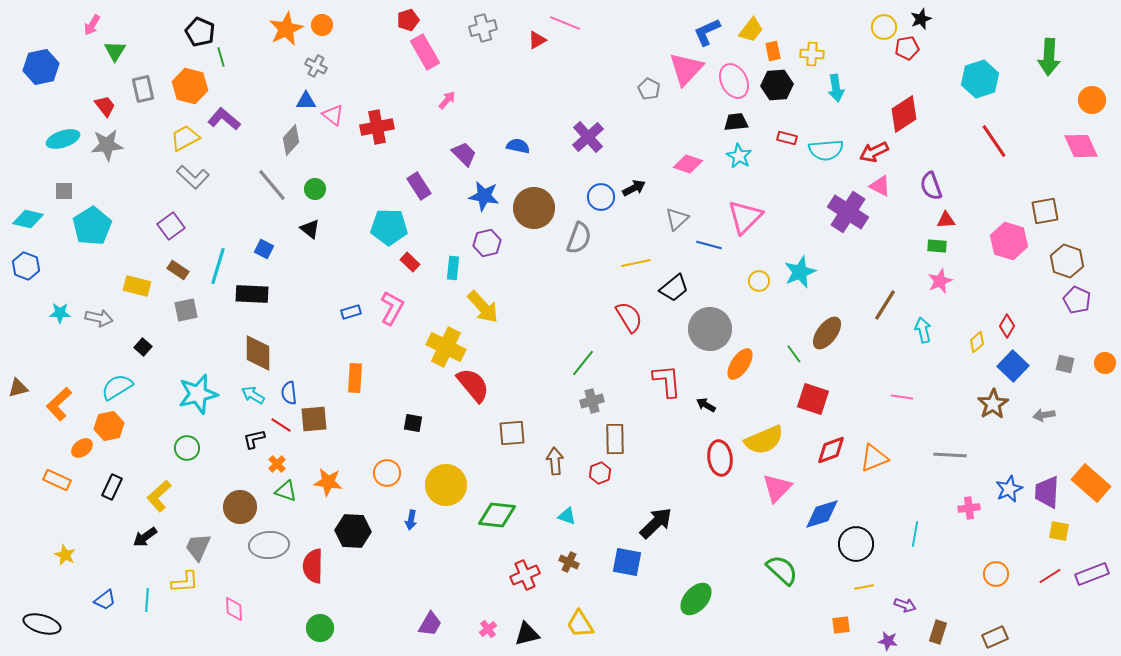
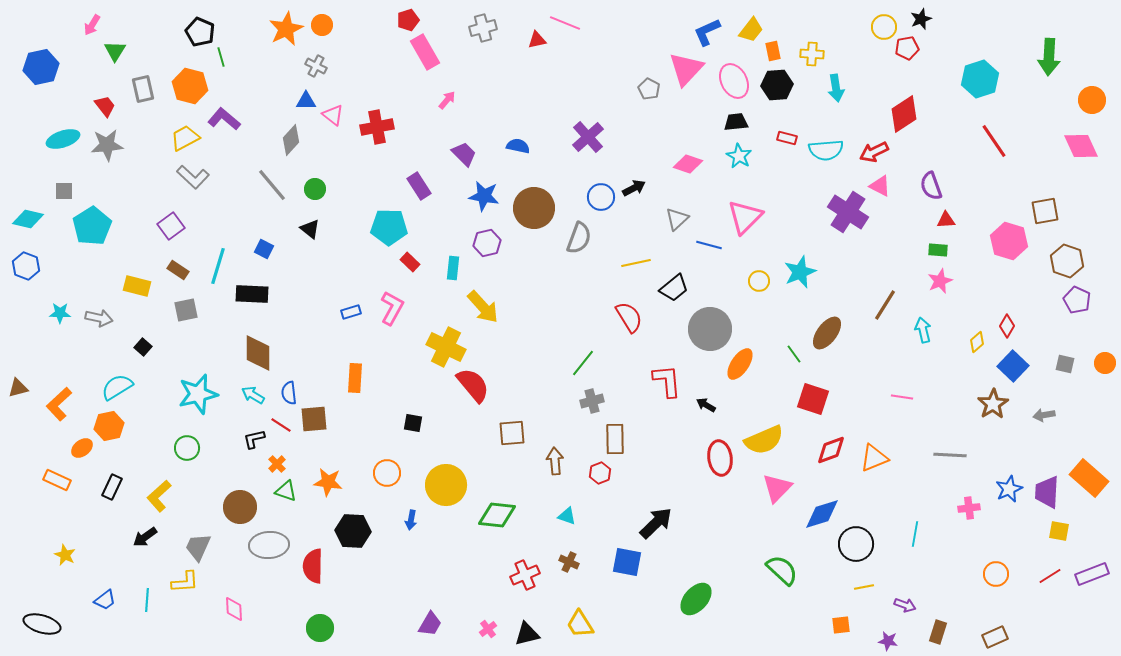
red triangle at (537, 40): rotated 18 degrees clockwise
green rectangle at (937, 246): moved 1 px right, 4 px down
orange rectangle at (1091, 483): moved 2 px left, 5 px up
